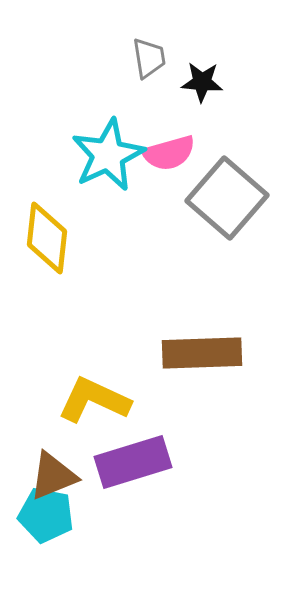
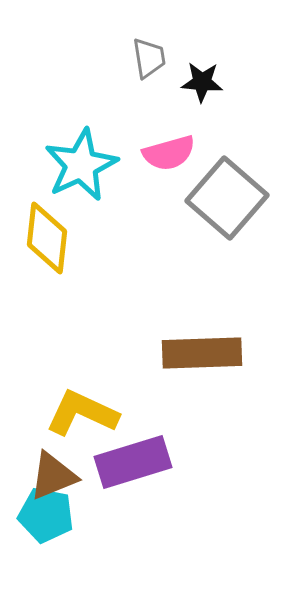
cyan star: moved 27 px left, 10 px down
yellow L-shape: moved 12 px left, 13 px down
